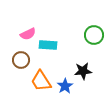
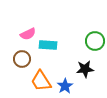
green circle: moved 1 px right, 6 px down
brown circle: moved 1 px right, 1 px up
black star: moved 2 px right, 2 px up
